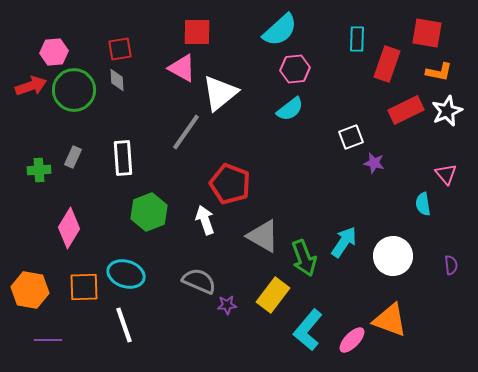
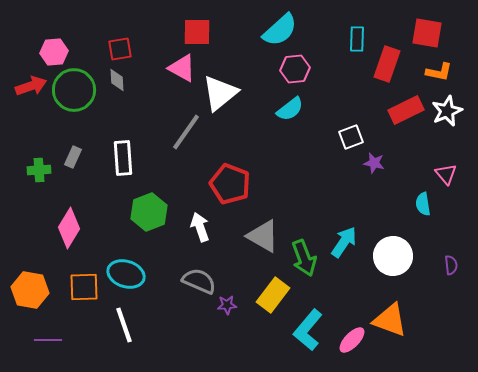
white arrow at (205, 220): moved 5 px left, 7 px down
